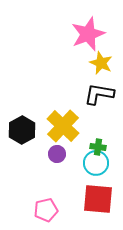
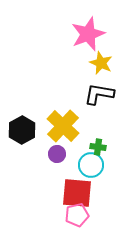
cyan circle: moved 5 px left, 2 px down
red square: moved 21 px left, 6 px up
pink pentagon: moved 31 px right, 5 px down
